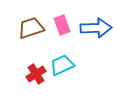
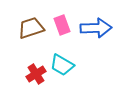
cyan trapezoid: rotated 125 degrees counterclockwise
